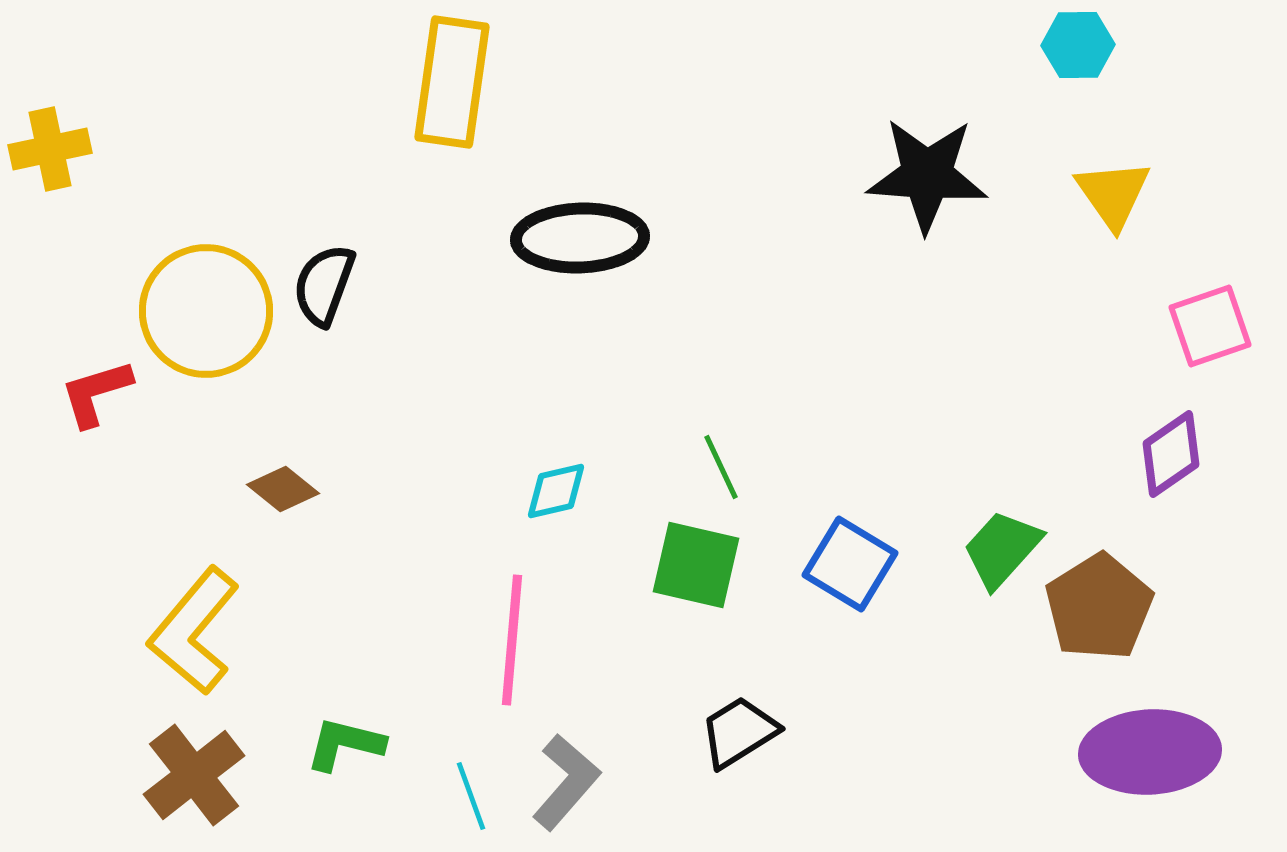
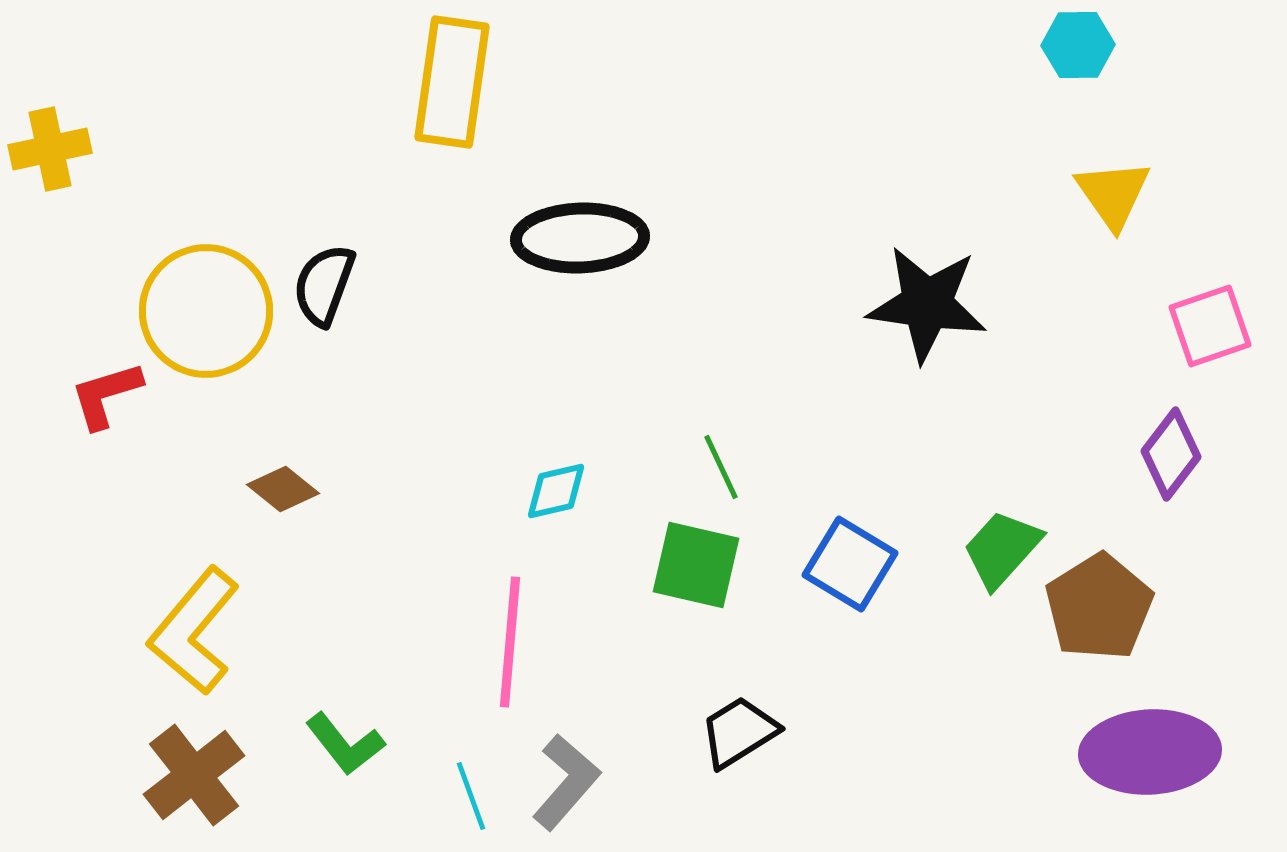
black star: moved 129 px down; rotated 4 degrees clockwise
red L-shape: moved 10 px right, 2 px down
purple diamond: rotated 18 degrees counterclockwise
pink line: moved 2 px left, 2 px down
green L-shape: rotated 142 degrees counterclockwise
